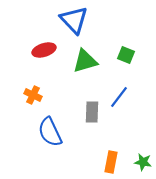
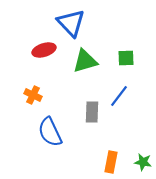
blue triangle: moved 3 px left, 3 px down
green square: moved 3 px down; rotated 24 degrees counterclockwise
blue line: moved 1 px up
